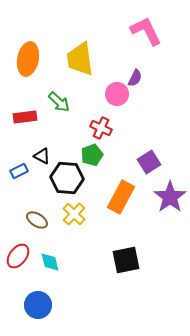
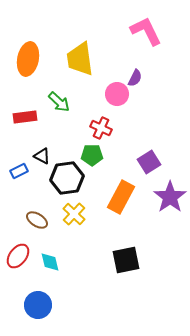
green pentagon: rotated 20 degrees clockwise
black hexagon: rotated 12 degrees counterclockwise
